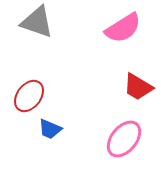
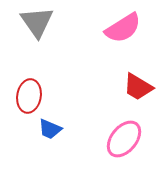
gray triangle: rotated 36 degrees clockwise
red ellipse: rotated 28 degrees counterclockwise
